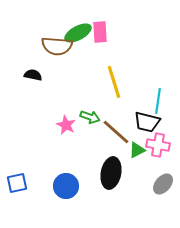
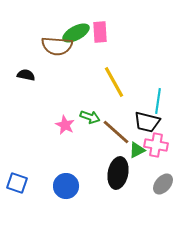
green ellipse: moved 2 px left
black semicircle: moved 7 px left
yellow line: rotated 12 degrees counterclockwise
pink star: moved 1 px left
pink cross: moved 2 px left
black ellipse: moved 7 px right
blue square: rotated 30 degrees clockwise
